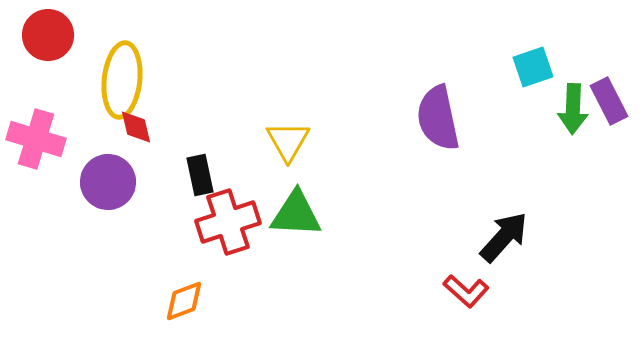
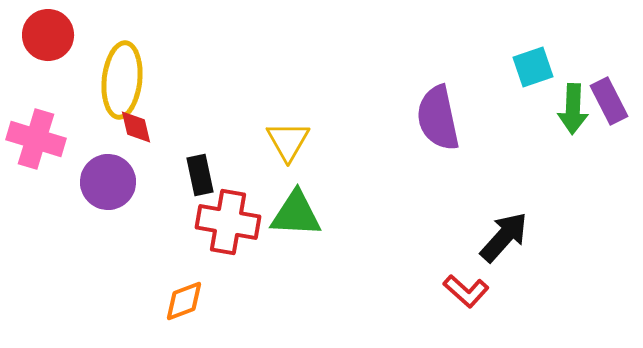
red cross: rotated 28 degrees clockwise
